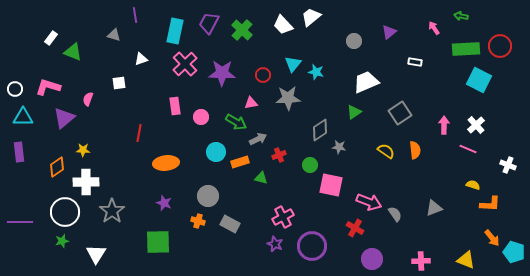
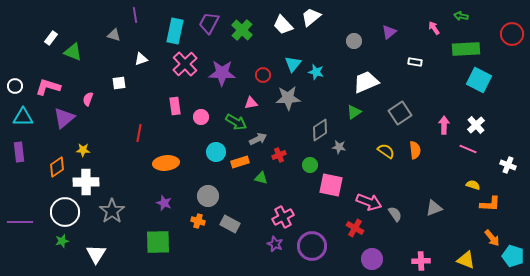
red circle at (500, 46): moved 12 px right, 12 px up
white circle at (15, 89): moved 3 px up
cyan pentagon at (514, 252): moved 1 px left, 4 px down
